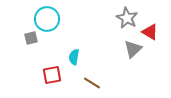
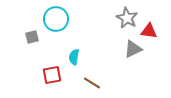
cyan circle: moved 9 px right
red triangle: moved 1 px left, 1 px up; rotated 24 degrees counterclockwise
gray square: moved 1 px right, 1 px up
gray triangle: rotated 18 degrees clockwise
